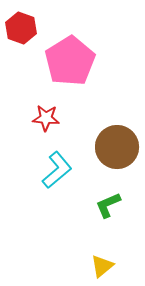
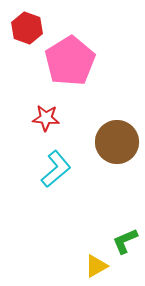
red hexagon: moved 6 px right
brown circle: moved 5 px up
cyan L-shape: moved 1 px left, 1 px up
green L-shape: moved 17 px right, 36 px down
yellow triangle: moved 6 px left; rotated 10 degrees clockwise
